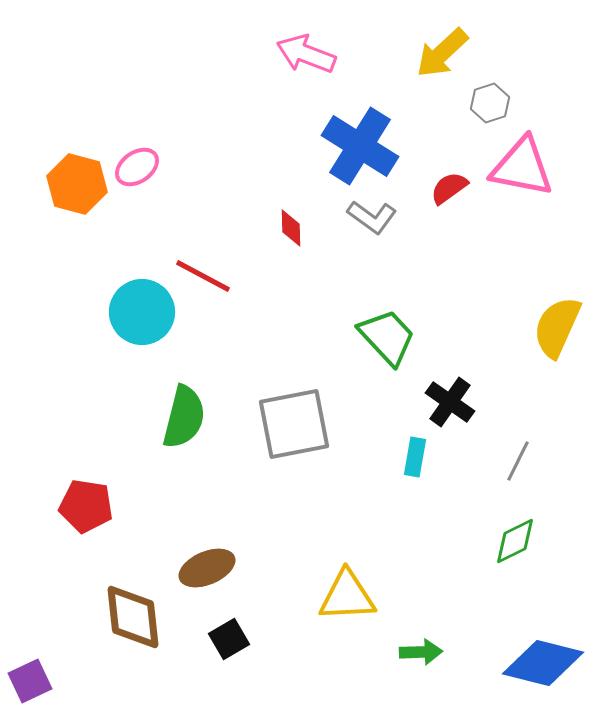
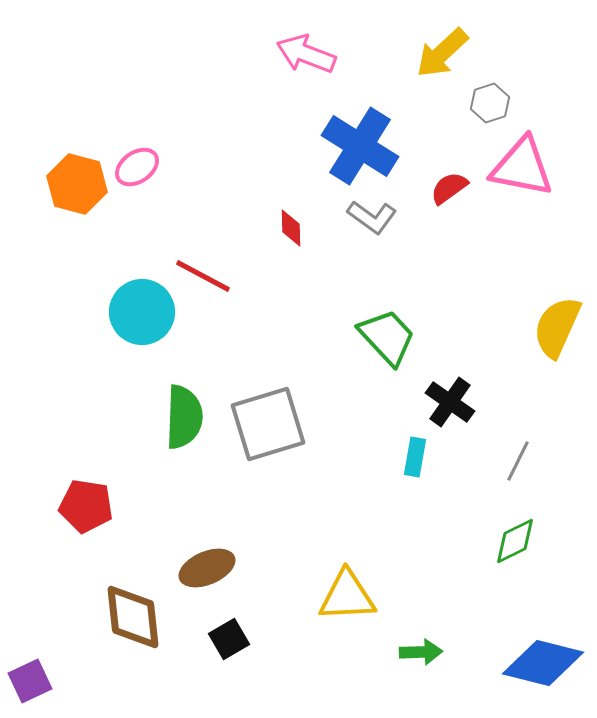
green semicircle: rotated 12 degrees counterclockwise
gray square: moved 26 px left; rotated 6 degrees counterclockwise
